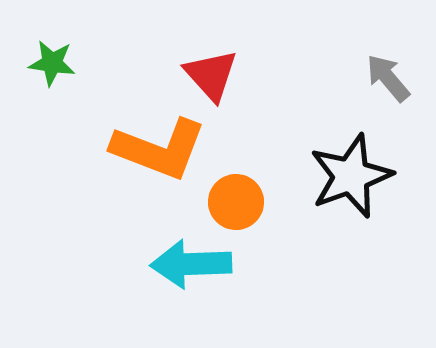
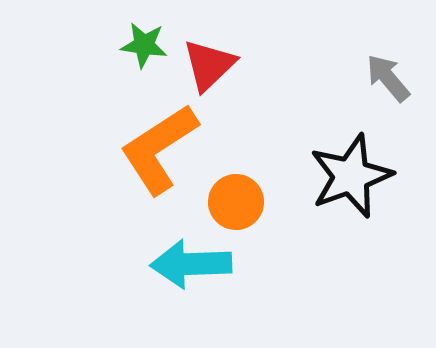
green star: moved 92 px right, 18 px up
red triangle: moved 2 px left, 10 px up; rotated 28 degrees clockwise
orange L-shape: rotated 126 degrees clockwise
